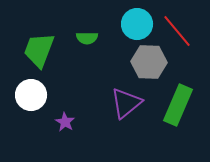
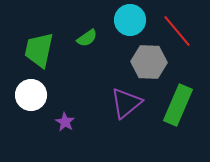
cyan circle: moved 7 px left, 4 px up
green semicircle: rotated 35 degrees counterclockwise
green trapezoid: rotated 9 degrees counterclockwise
